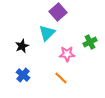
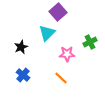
black star: moved 1 px left, 1 px down
